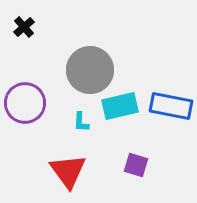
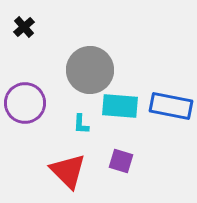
cyan rectangle: rotated 18 degrees clockwise
cyan L-shape: moved 2 px down
purple square: moved 15 px left, 4 px up
red triangle: rotated 9 degrees counterclockwise
